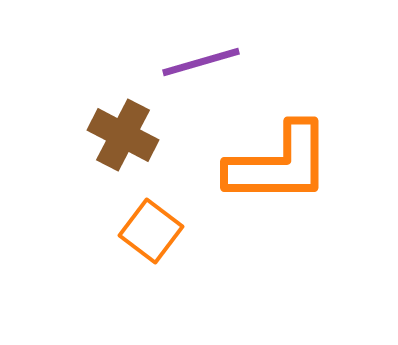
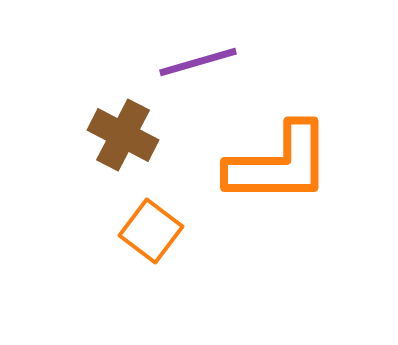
purple line: moved 3 px left
